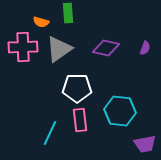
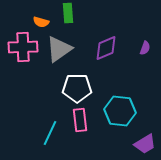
purple diamond: rotated 36 degrees counterclockwise
purple trapezoid: rotated 20 degrees counterclockwise
